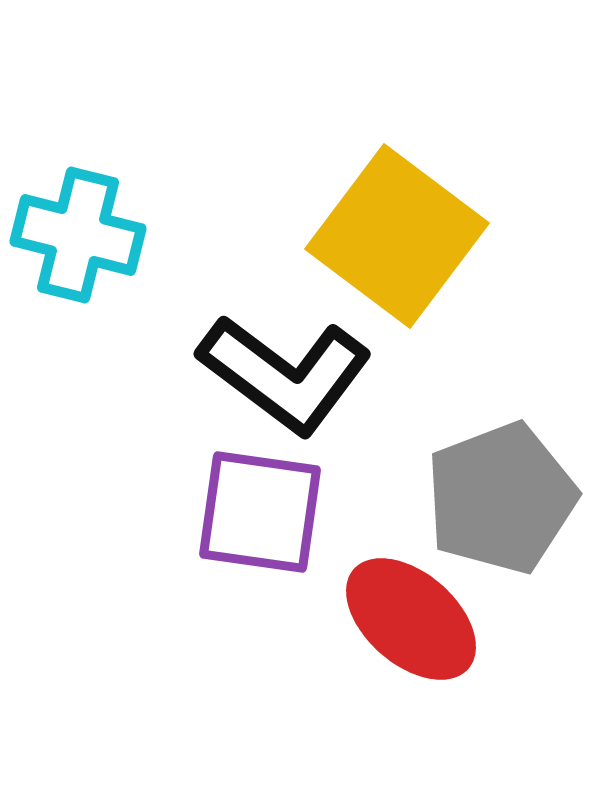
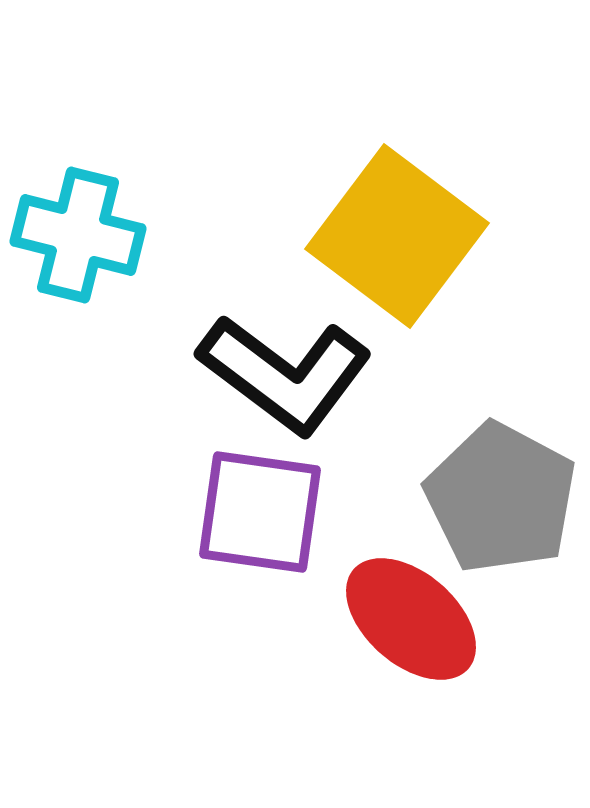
gray pentagon: rotated 23 degrees counterclockwise
